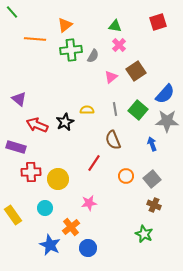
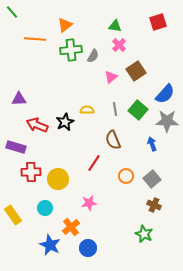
purple triangle: rotated 42 degrees counterclockwise
